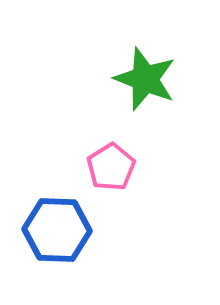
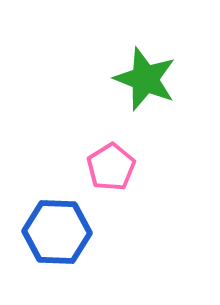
blue hexagon: moved 2 px down
